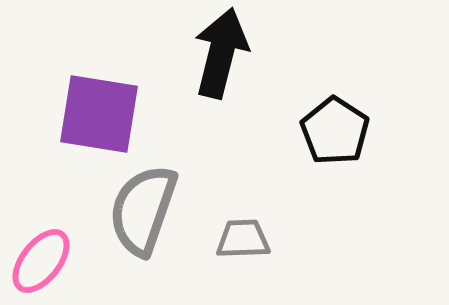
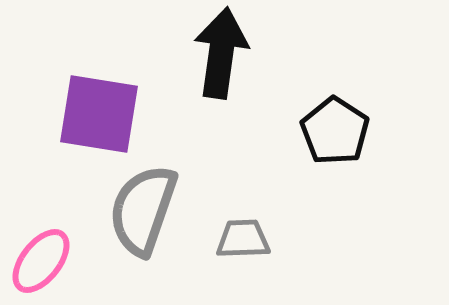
black arrow: rotated 6 degrees counterclockwise
